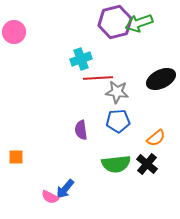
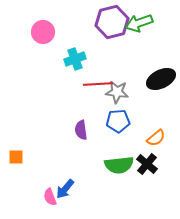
purple hexagon: moved 3 px left
pink circle: moved 29 px right
cyan cross: moved 6 px left
red line: moved 6 px down
green semicircle: moved 3 px right, 1 px down
pink semicircle: rotated 42 degrees clockwise
